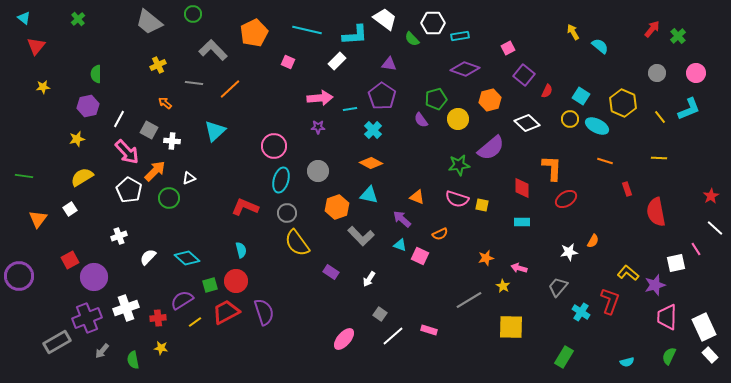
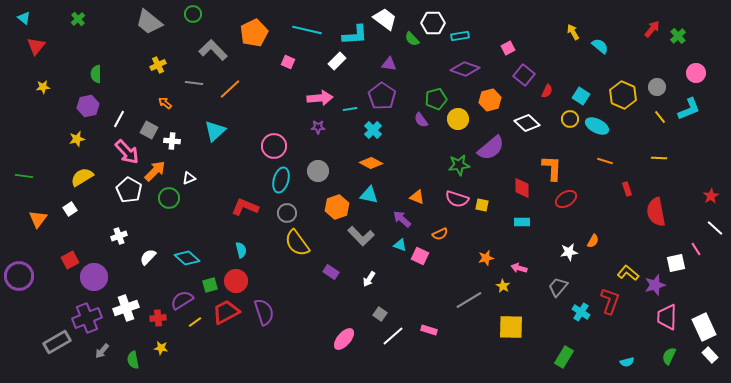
gray circle at (657, 73): moved 14 px down
yellow hexagon at (623, 103): moved 8 px up
